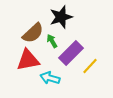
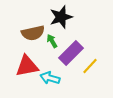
brown semicircle: rotated 30 degrees clockwise
red triangle: moved 1 px left, 6 px down
